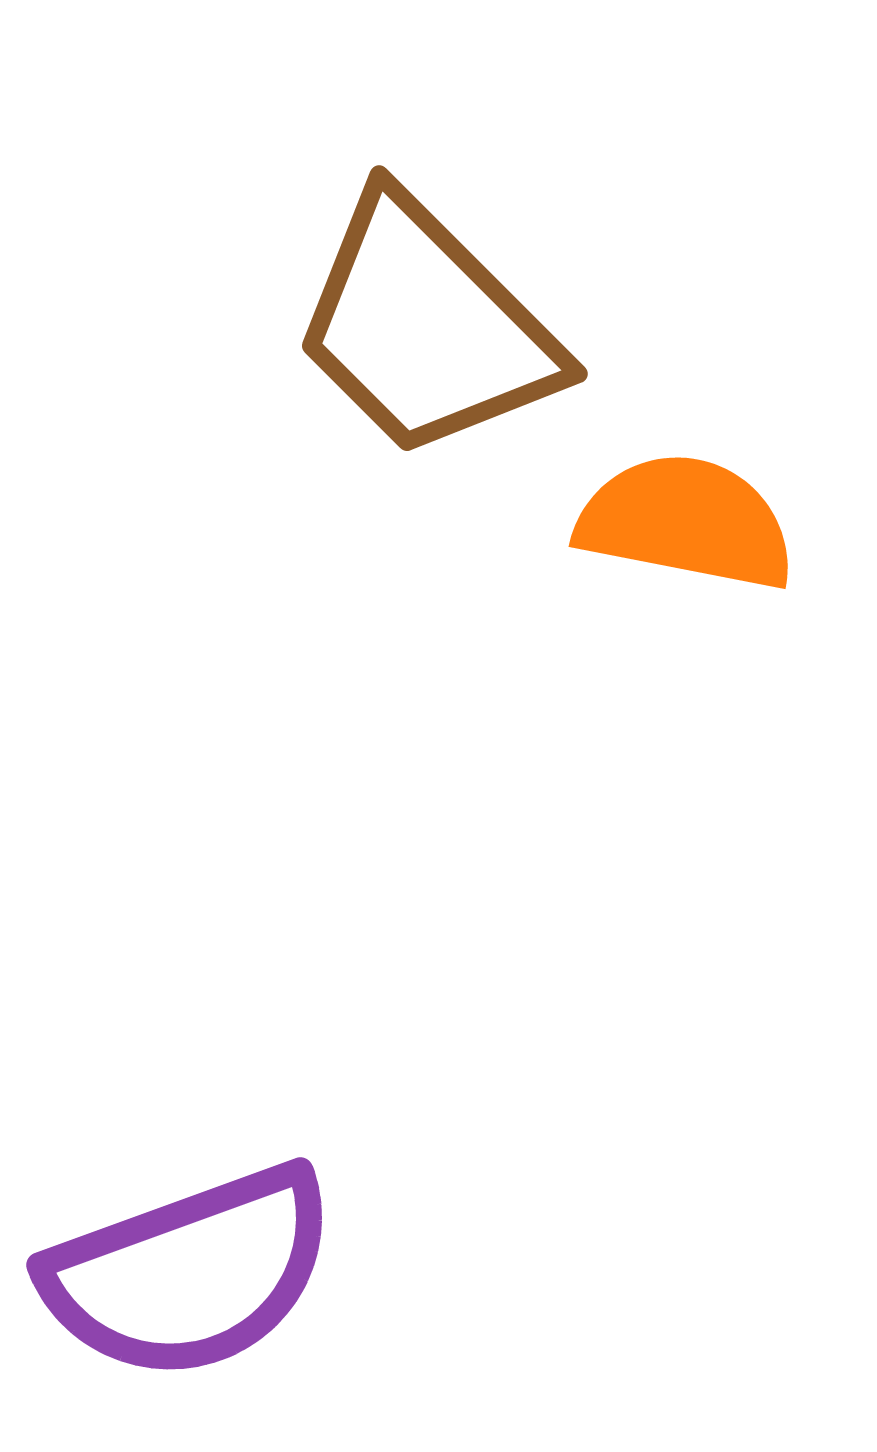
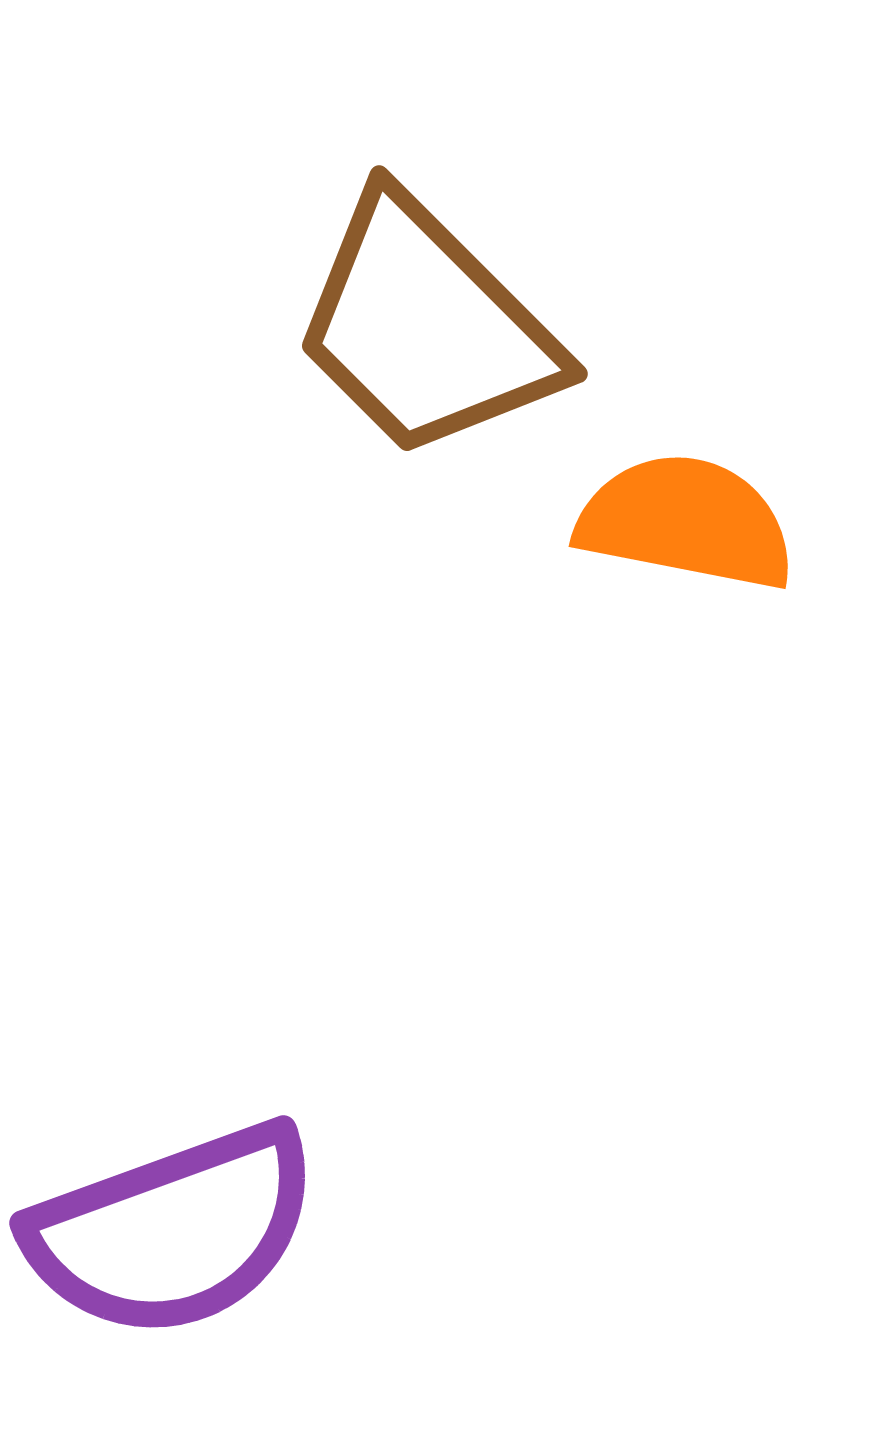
purple semicircle: moved 17 px left, 42 px up
